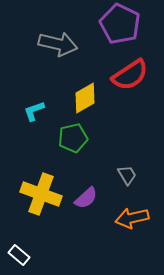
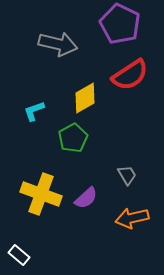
green pentagon: rotated 16 degrees counterclockwise
